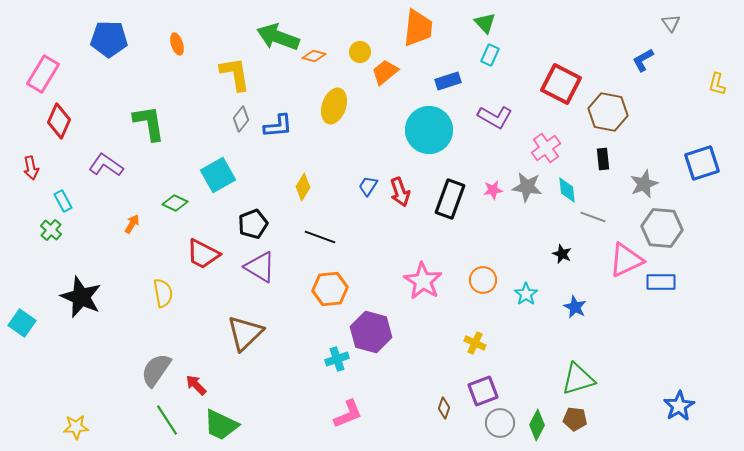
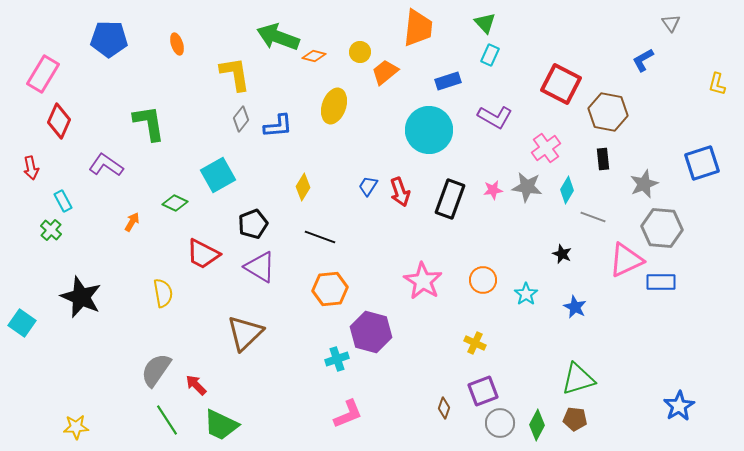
cyan diamond at (567, 190): rotated 36 degrees clockwise
orange arrow at (132, 224): moved 2 px up
